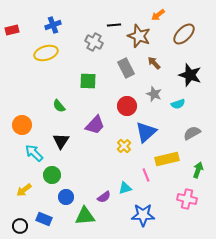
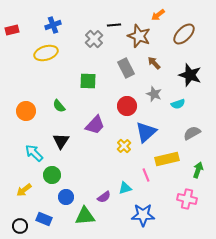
gray cross: moved 3 px up; rotated 18 degrees clockwise
orange circle: moved 4 px right, 14 px up
